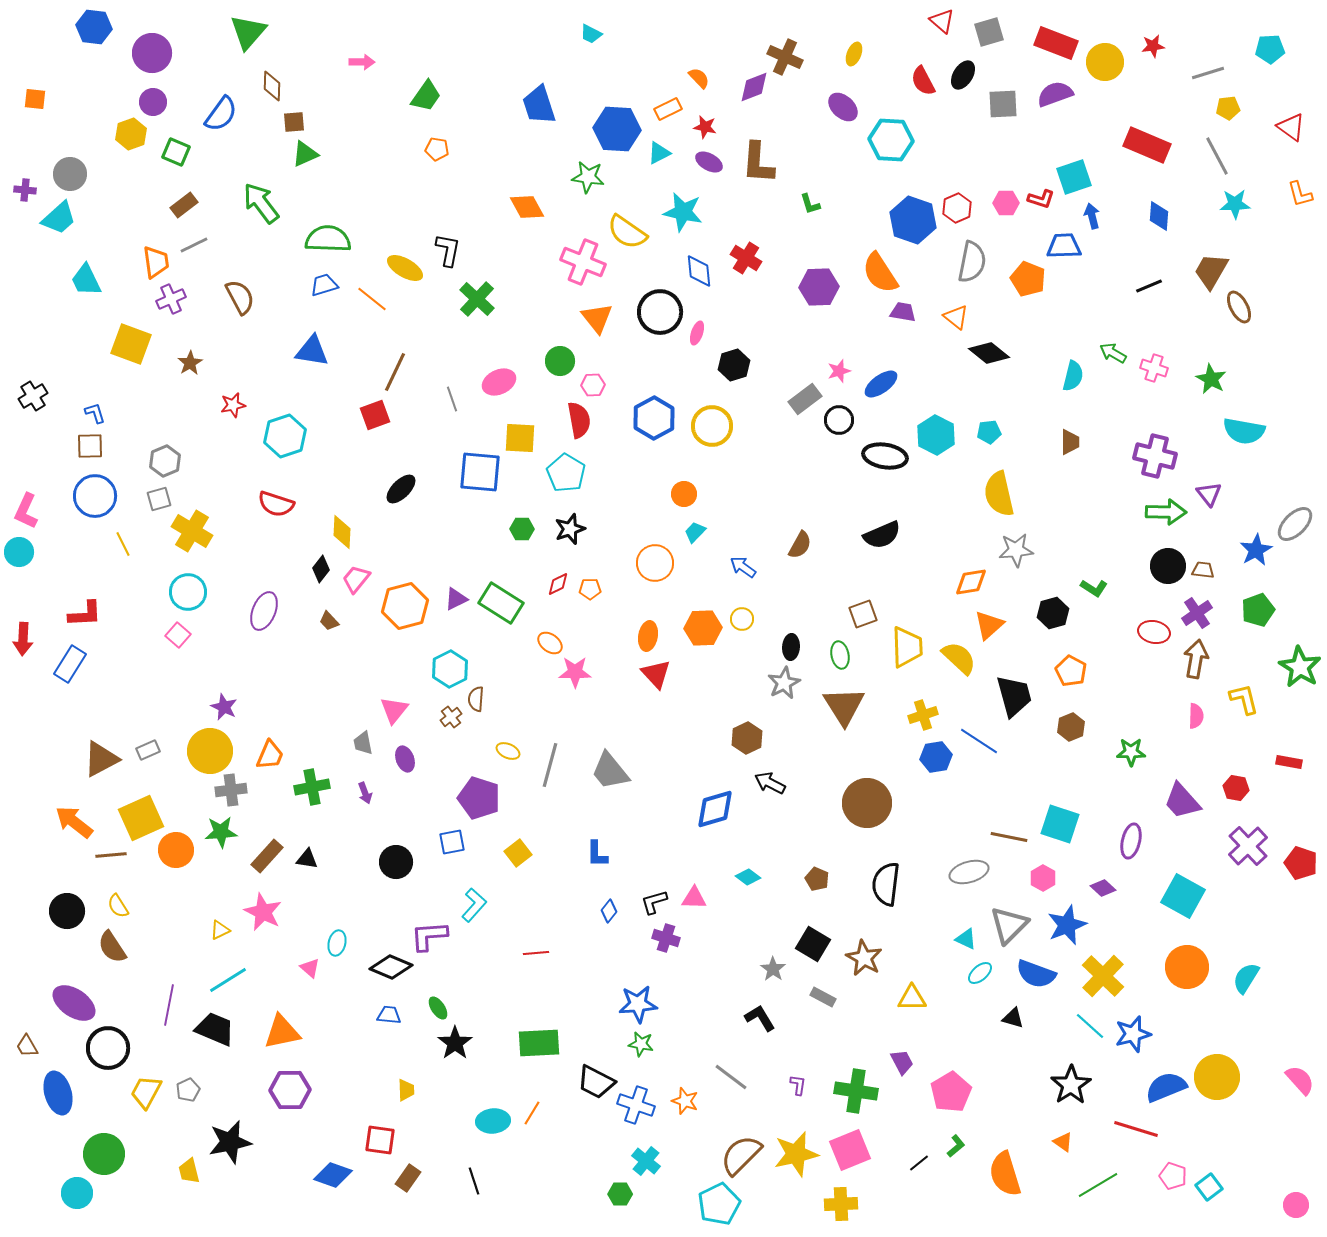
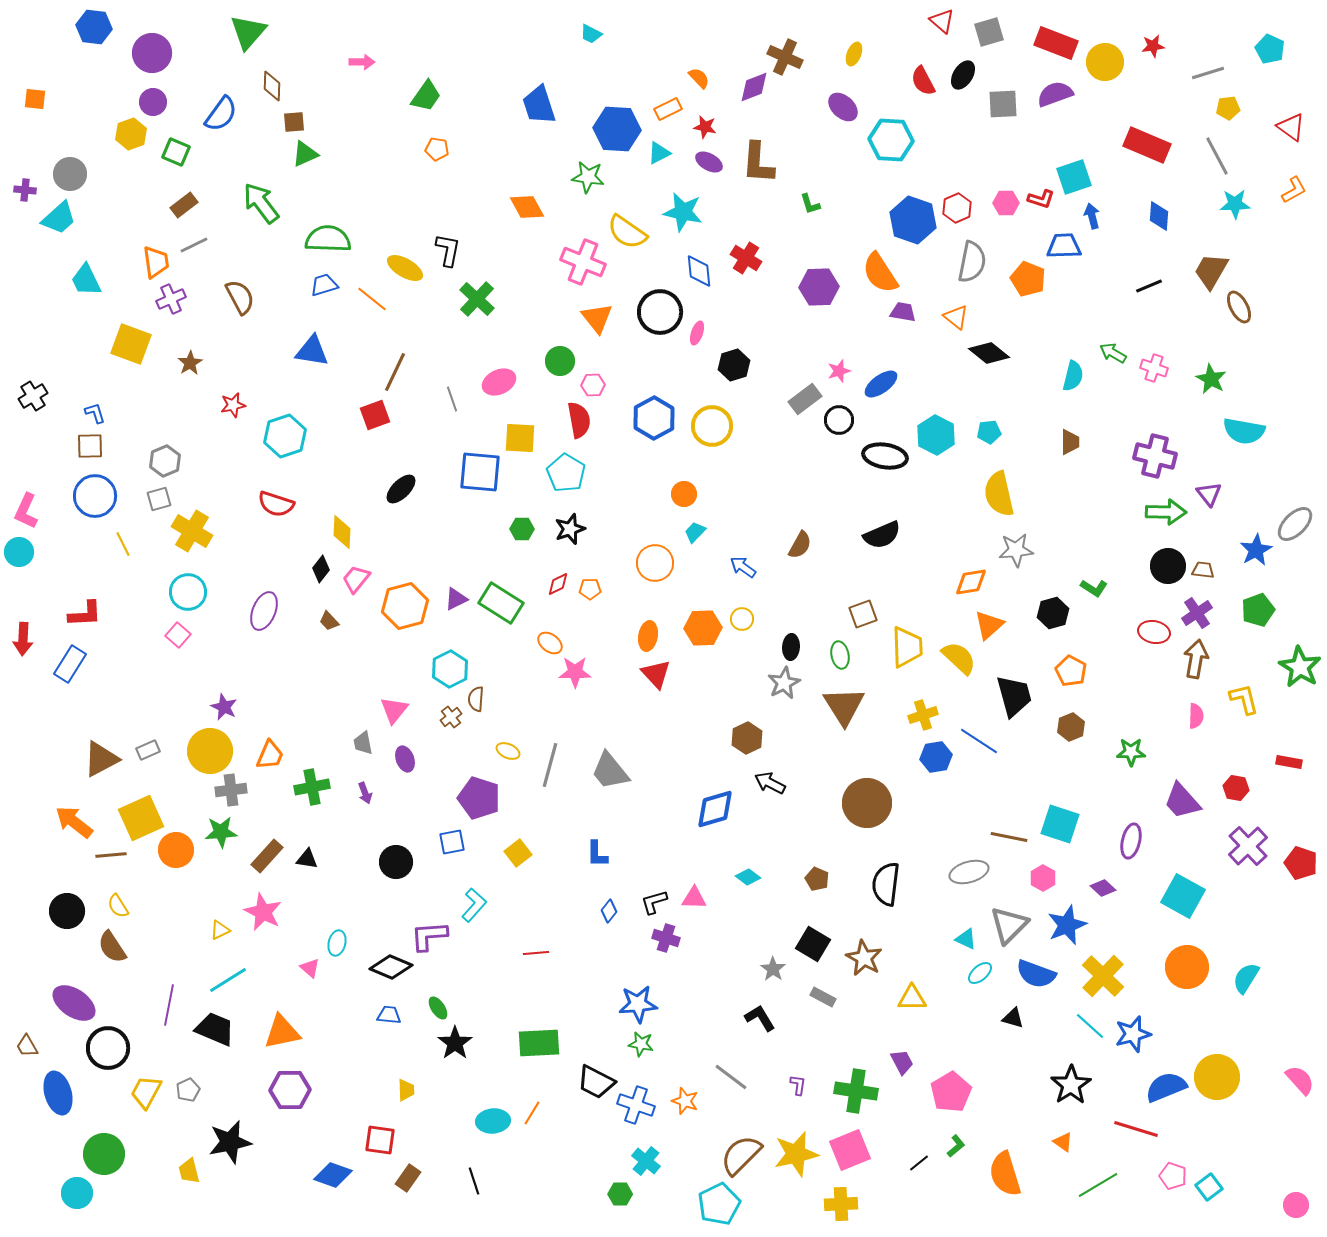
cyan pentagon at (1270, 49): rotated 28 degrees clockwise
orange L-shape at (1300, 194): moved 6 px left, 4 px up; rotated 104 degrees counterclockwise
